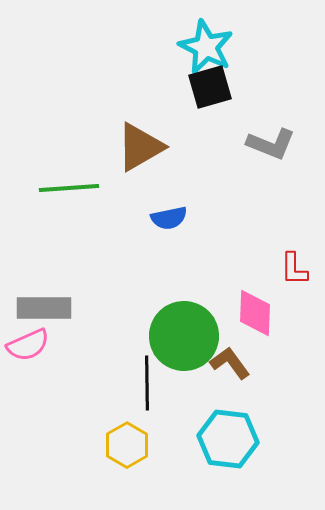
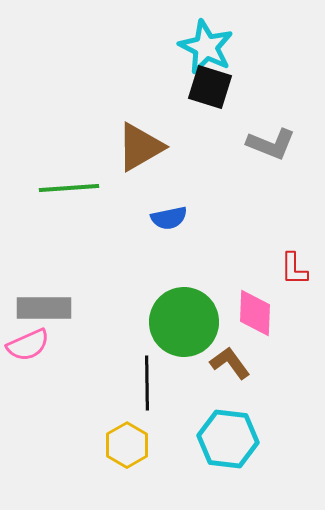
black square: rotated 33 degrees clockwise
green circle: moved 14 px up
